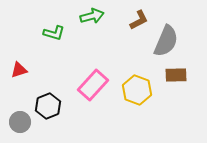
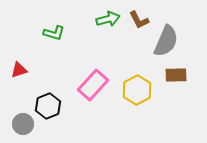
green arrow: moved 16 px right, 3 px down
brown L-shape: rotated 90 degrees clockwise
yellow hexagon: rotated 12 degrees clockwise
gray circle: moved 3 px right, 2 px down
